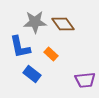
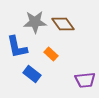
blue L-shape: moved 3 px left
